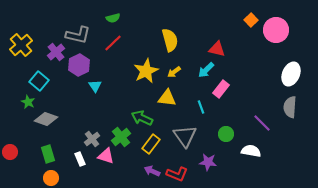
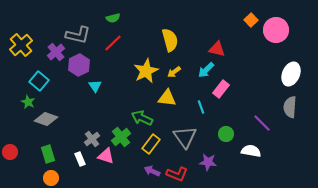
gray triangle: moved 1 px down
